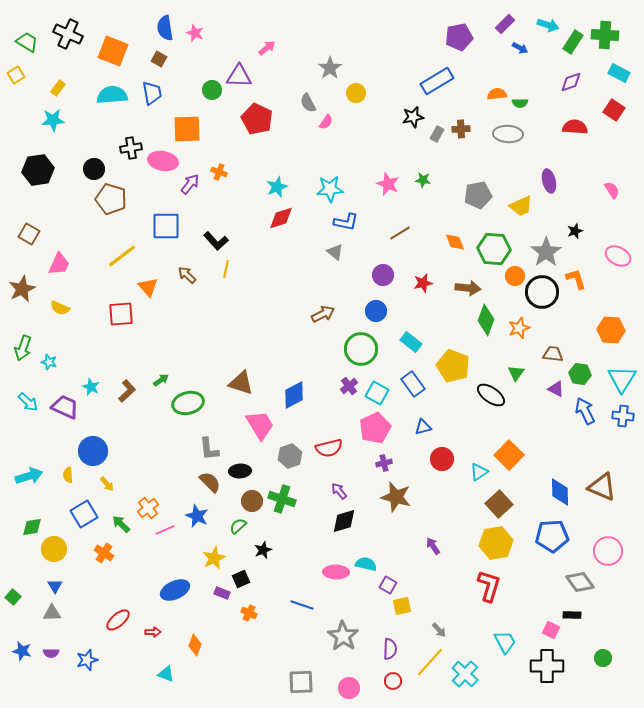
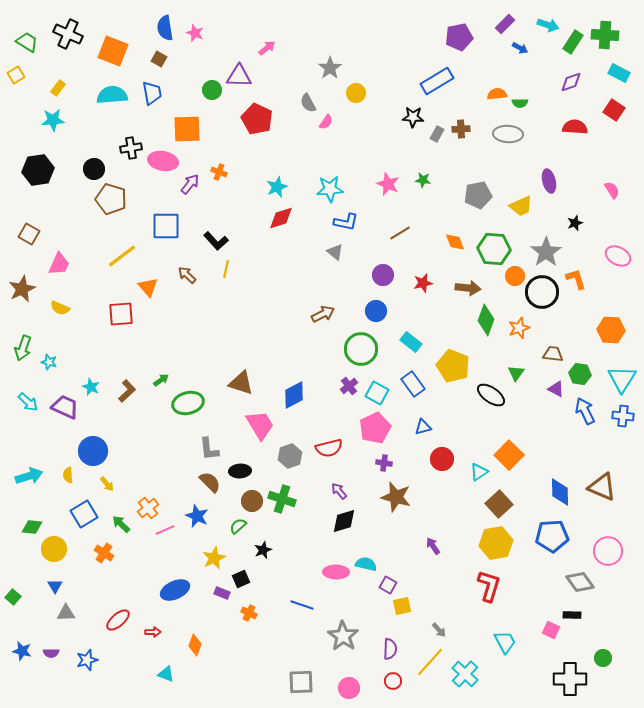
black star at (413, 117): rotated 15 degrees clockwise
black star at (575, 231): moved 8 px up
purple cross at (384, 463): rotated 21 degrees clockwise
green diamond at (32, 527): rotated 15 degrees clockwise
gray triangle at (52, 613): moved 14 px right
black cross at (547, 666): moved 23 px right, 13 px down
